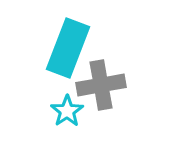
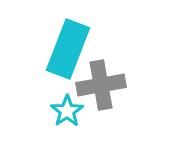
cyan rectangle: moved 1 px down
